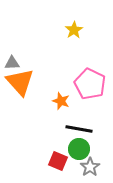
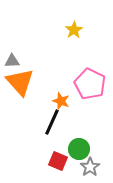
gray triangle: moved 2 px up
black line: moved 27 px left, 7 px up; rotated 76 degrees counterclockwise
